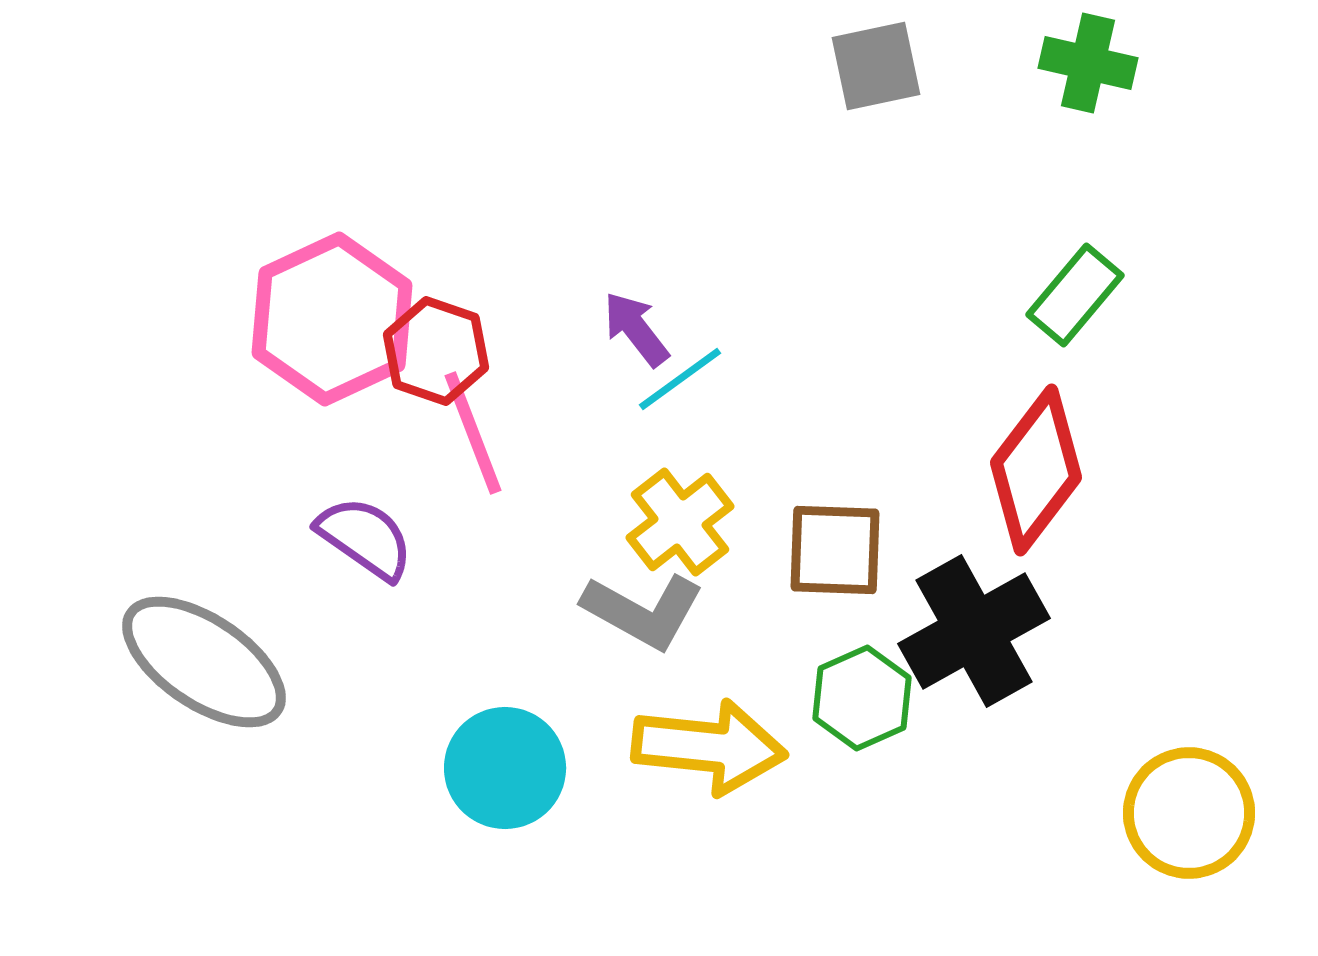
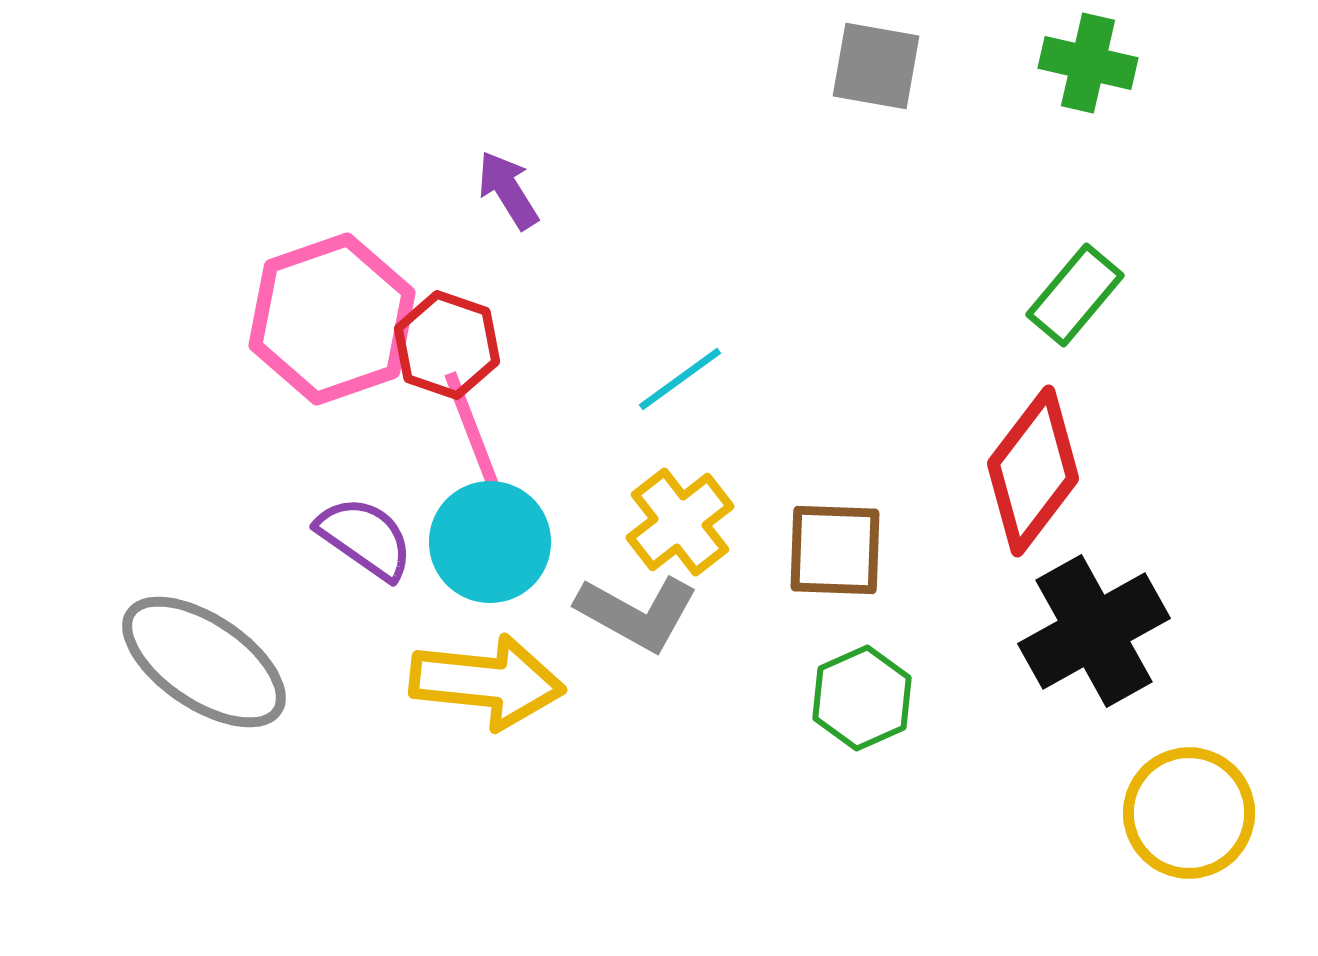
gray square: rotated 22 degrees clockwise
pink hexagon: rotated 6 degrees clockwise
purple arrow: moved 128 px left, 139 px up; rotated 6 degrees clockwise
red hexagon: moved 11 px right, 6 px up
red diamond: moved 3 px left, 1 px down
gray L-shape: moved 6 px left, 2 px down
black cross: moved 120 px right
yellow arrow: moved 222 px left, 65 px up
cyan circle: moved 15 px left, 226 px up
